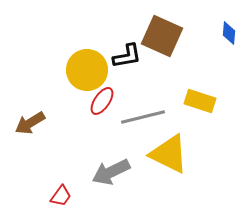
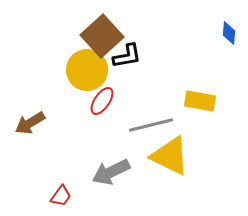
brown square: moved 60 px left; rotated 24 degrees clockwise
yellow rectangle: rotated 8 degrees counterclockwise
gray line: moved 8 px right, 8 px down
yellow triangle: moved 1 px right, 2 px down
